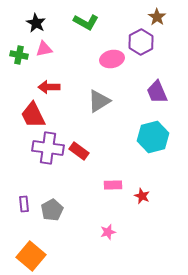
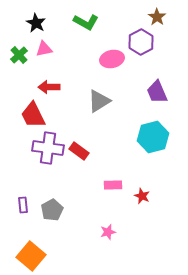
green cross: rotated 36 degrees clockwise
purple rectangle: moved 1 px left, 1 px down
